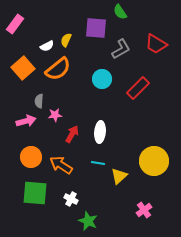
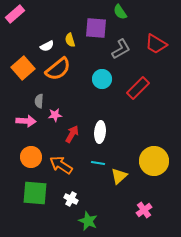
pink rectangle: moved 10 px up; rotated 12 degrees clockwise
yellow semicircle: moved 4 px right; rotated 40 degrees counterclockwise
pink arrow: rotated 18 degrees clockwise
